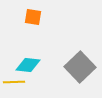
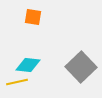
gray square: moved 1 px right
yellow line: moved 3 px right; rotated 10 degrees counterclockwise
